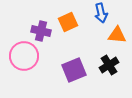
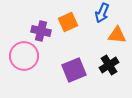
blue arrow: moved 1 px right; rotated 36 degrees clockwise
